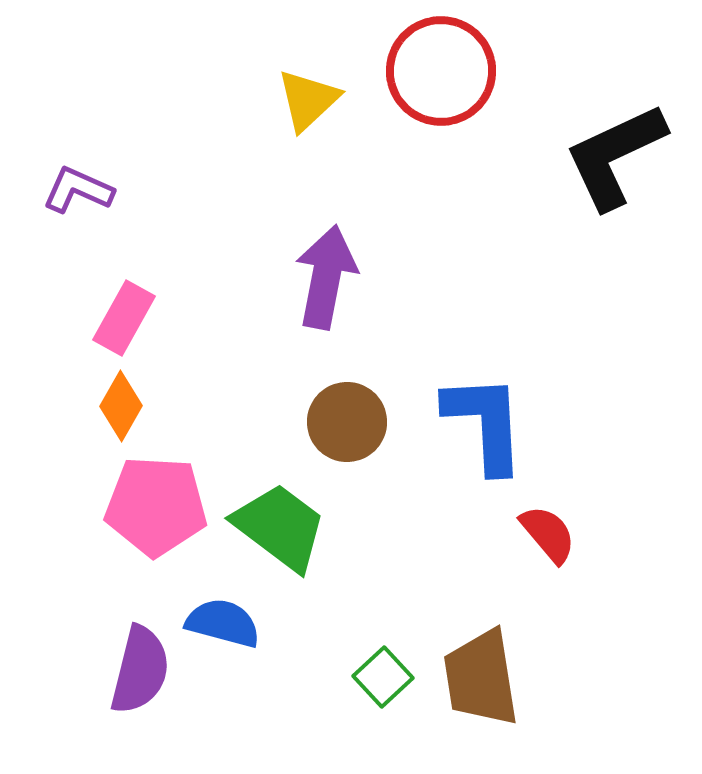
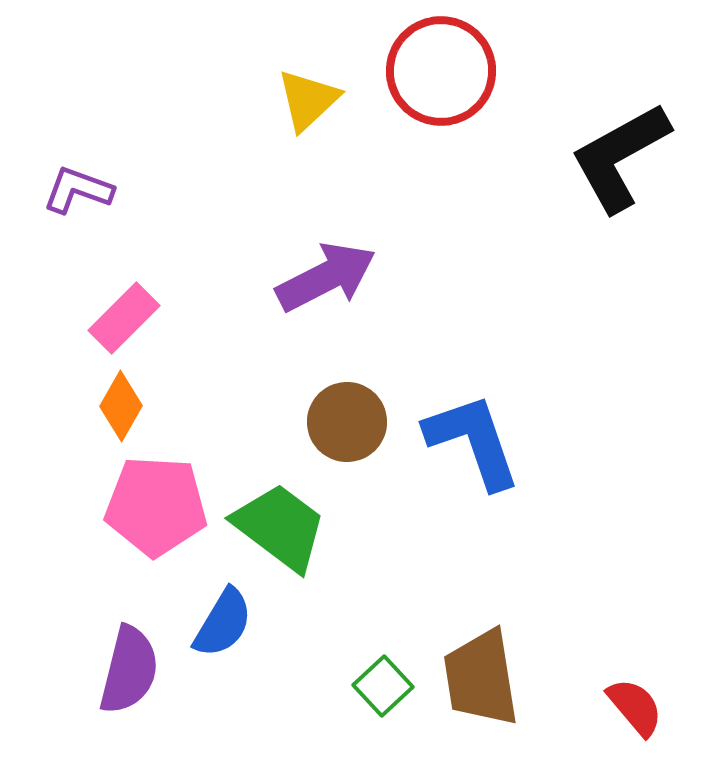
black L-shape: moved 5 px right, 1 px down; rotated 4 degrees counterclockwise
purple L-shape: rotated 4 degrees counterclockwise
purple arrow: rotated 52 degrees clockwise
pink rectangle: rotated 16 degrees clockwise
blue L-shape: moved 12 px left, 18 px down; rotated 16 degrees counterclockwise
red semicircle: moved 87 px right, 173 px down
blue semicircle: rotated 106 degrees clockwise
purple semicircle: moved 11 px left
green square: moved 9 px down
